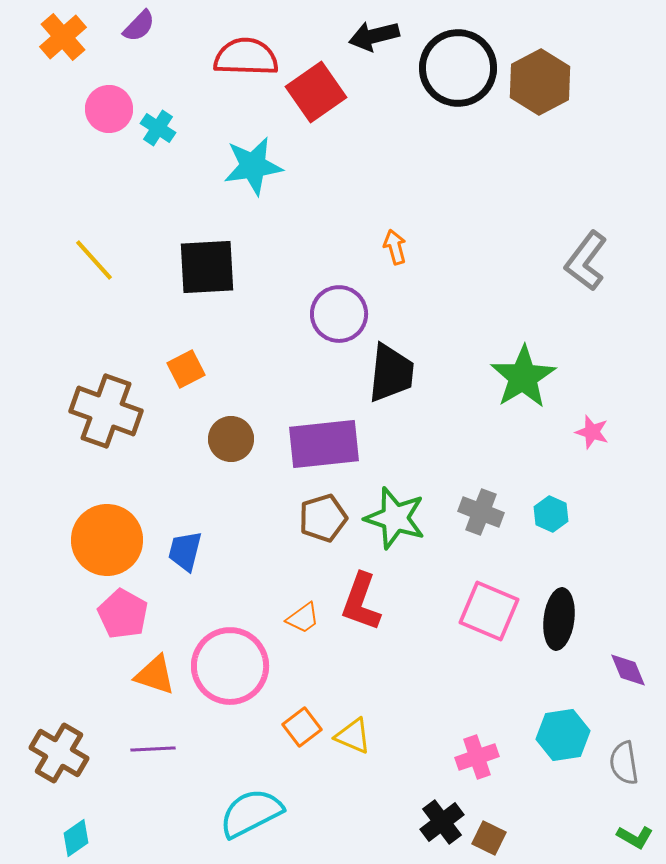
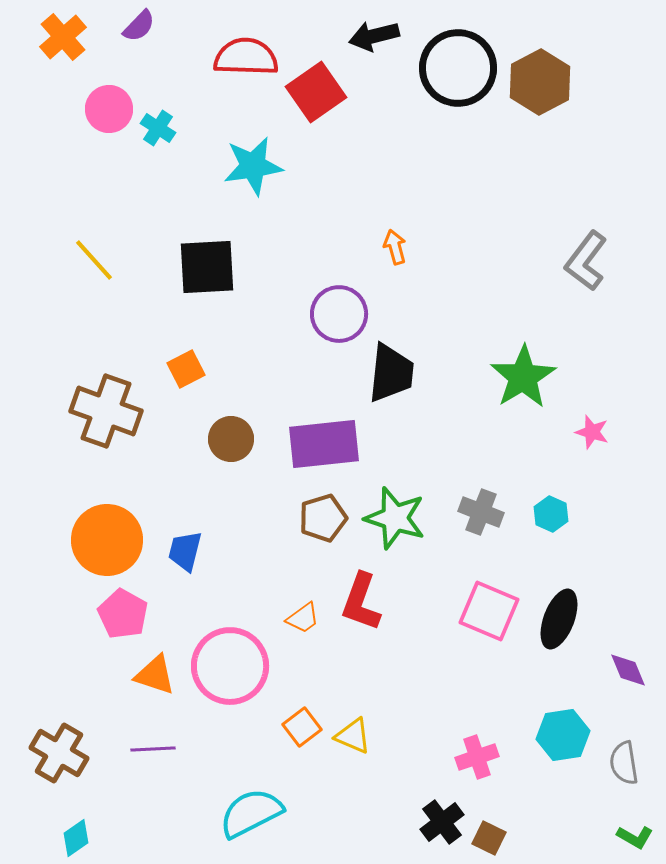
black ellipse at (559, 619): rotated 14 degrees clockwise
